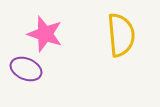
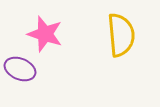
purple ellipse: moved 6 px left
